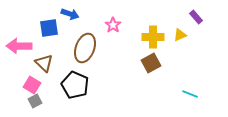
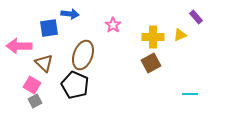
blue arrow: rotated 12 degrees counterclockwise
brown ellipse: moved 2 px left, 7 px down
cyan line: rotated 21 degrees counterclockwise
